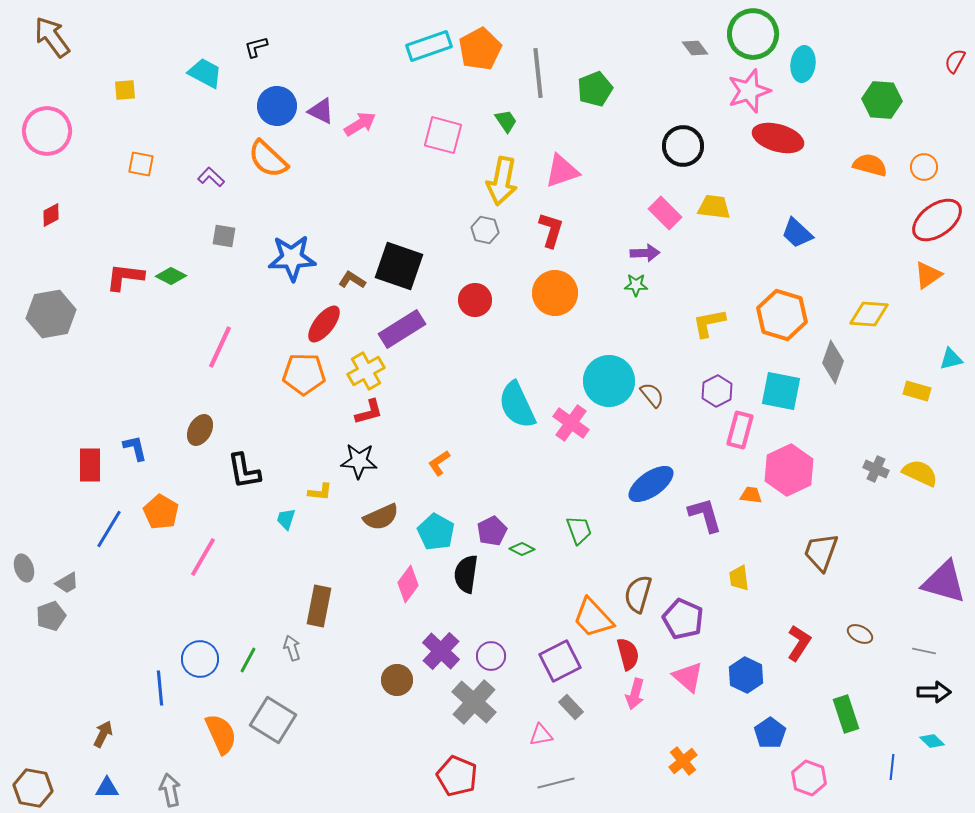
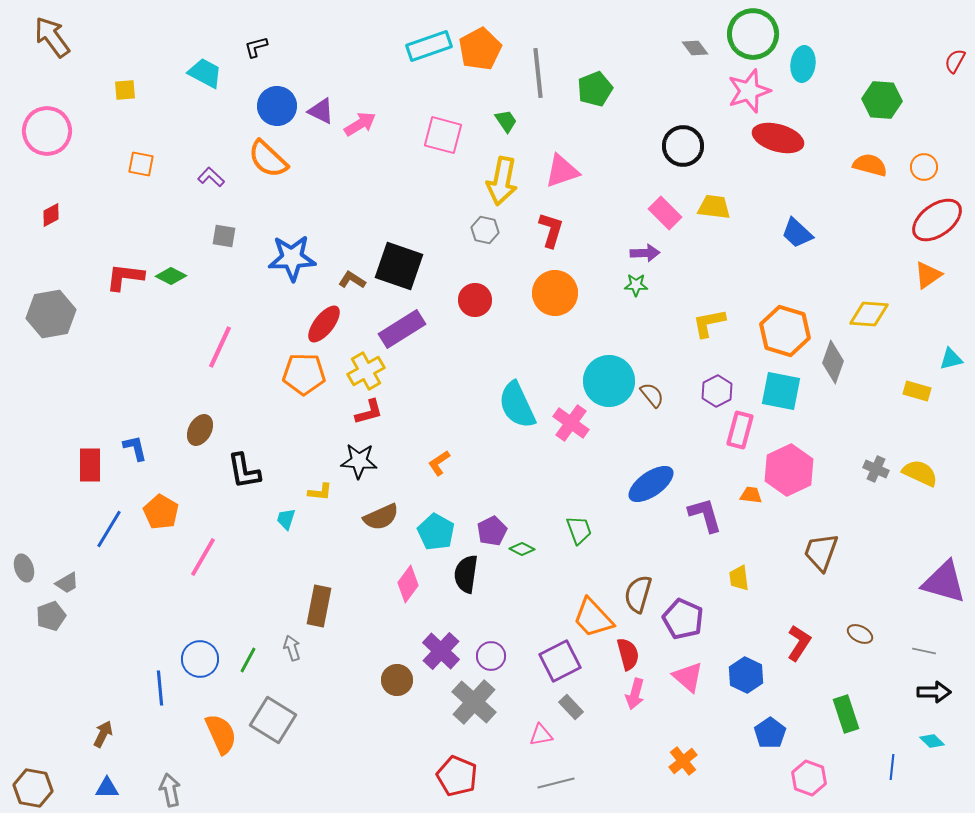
orange hexagon at (782, 315): moved 3 px right, 16 px down
